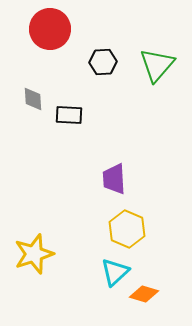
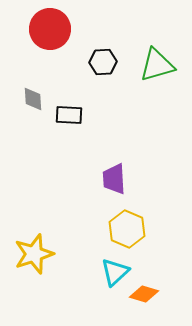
green triangle: rotated 33 degrees clockwise
